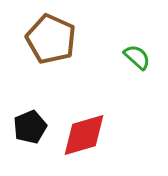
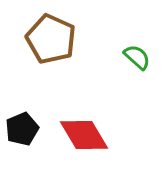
black pentagon: moved 8 px left, 2 px down
red diamond: rotated 75 degrees clockwise
